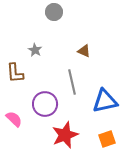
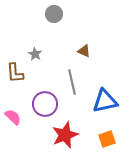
gray circle: moved 2 px down
gray star: moved 4 px down
pink semicircle: moved 1 px left, 2 px up
